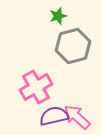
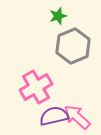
gray hexagon: rotated 8 degrees counterclockwise
